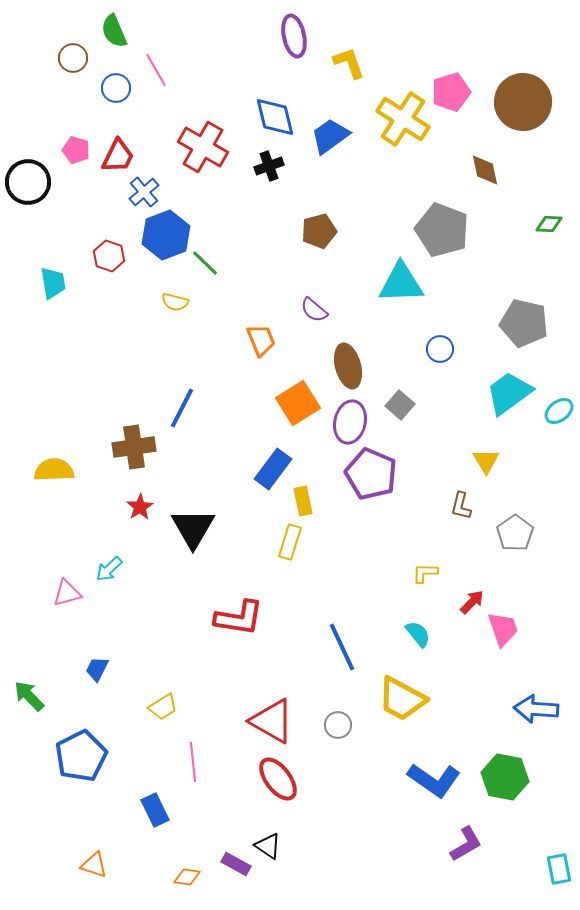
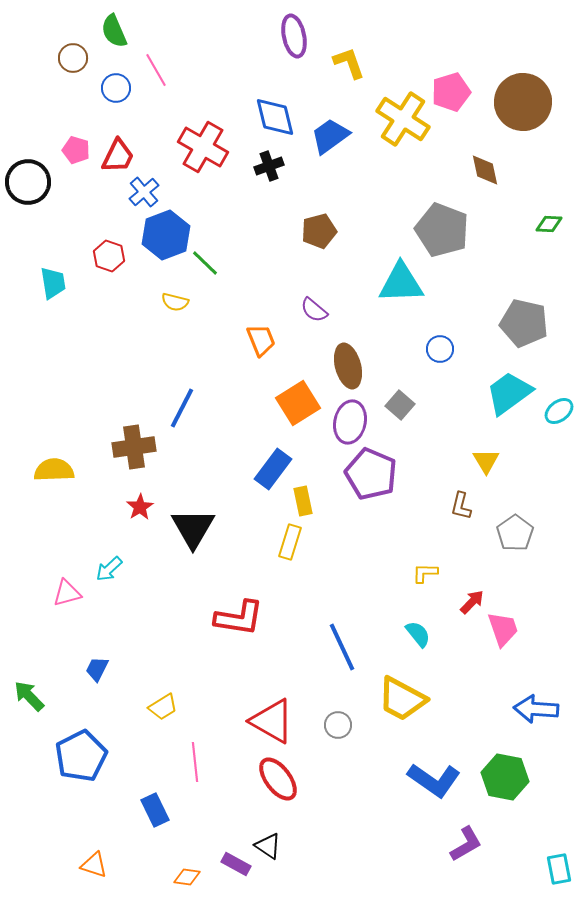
pink line at (193, 762): moved 2 px right
